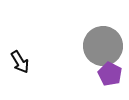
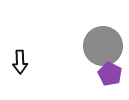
black arrow: rotated 30 degrees clockwise
